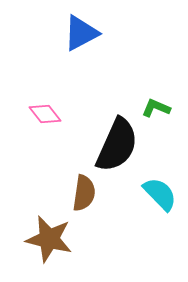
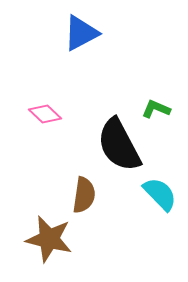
green L-shape: moved 1 px down
pink diamond: rotated 8 degrees counterclockwise
black semicircle: moved 2 px right; rotated 128 degrees clockwise
brown semicircle: moved 2 px down
